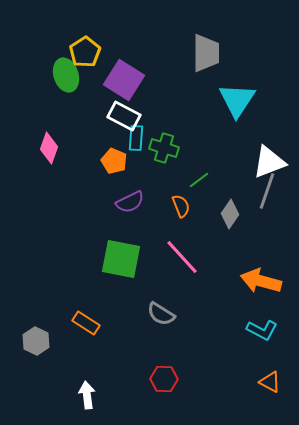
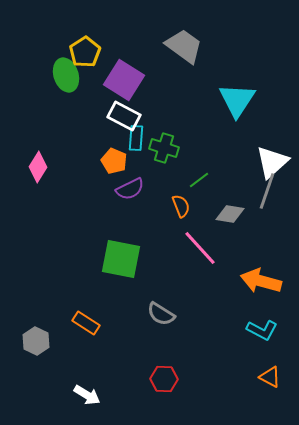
gray trapezoid: moved 22 px left, 7 px up; rotated 54 degrees counterclockwise
pink diamond: moved 11 px left, 19 px down; rotated 12 degrees clockwise
white triangle: moved 3 px right; rotated 21 degrees counterclockwise
purple semicircle: moved 13 px up
gray diamond: rotated 64 degrees clockwise
pink line: moved 18 px right, 9 px up
orange triangle: moved 5 px up
white arrow: rotated 128 degrees clockwise
